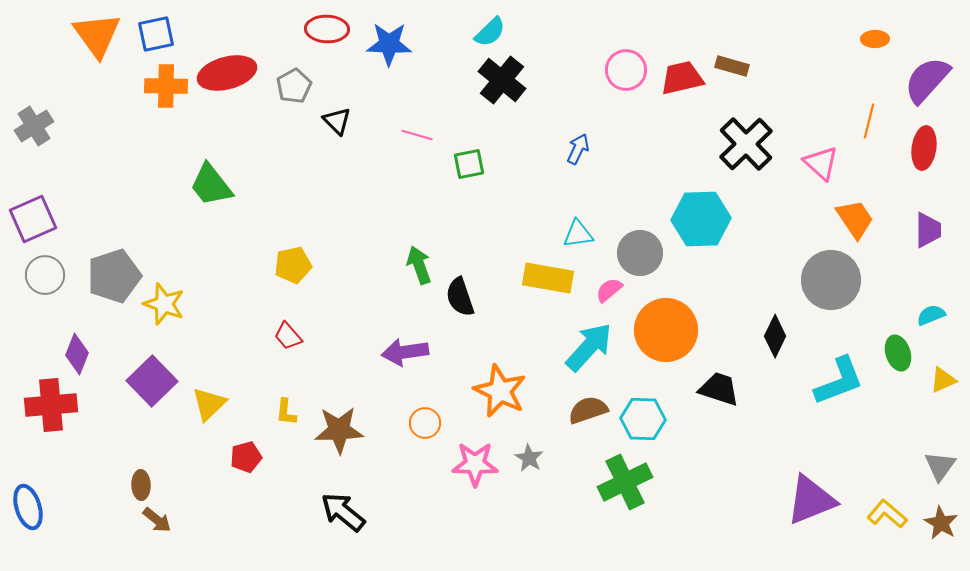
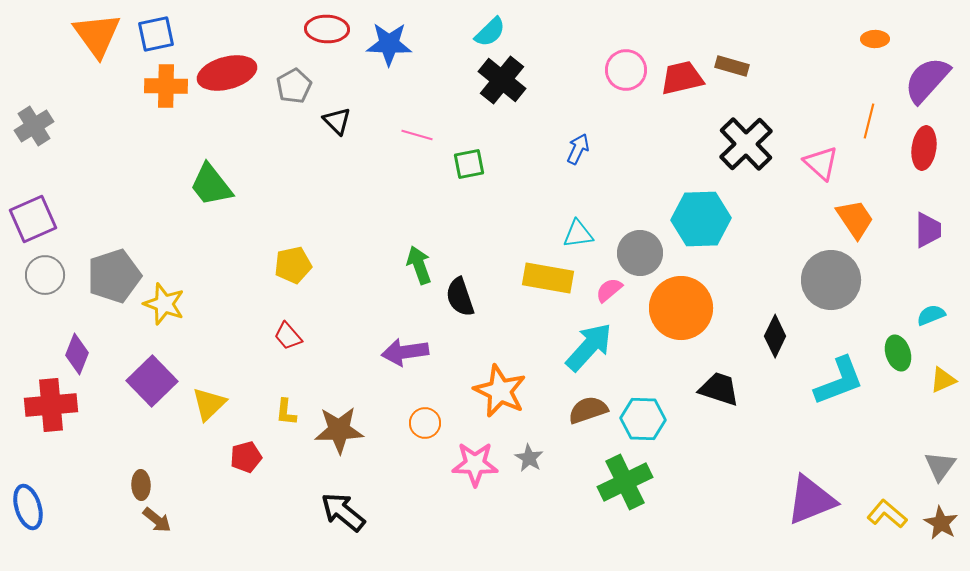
orange circle at (666, 330): moved 15 px right, 22 px up
